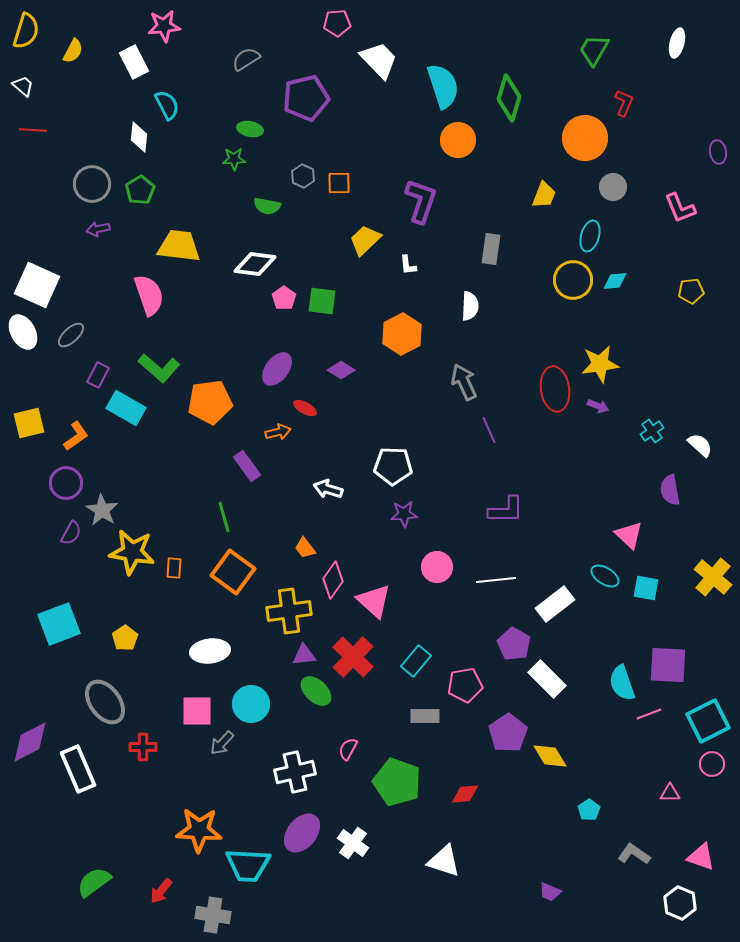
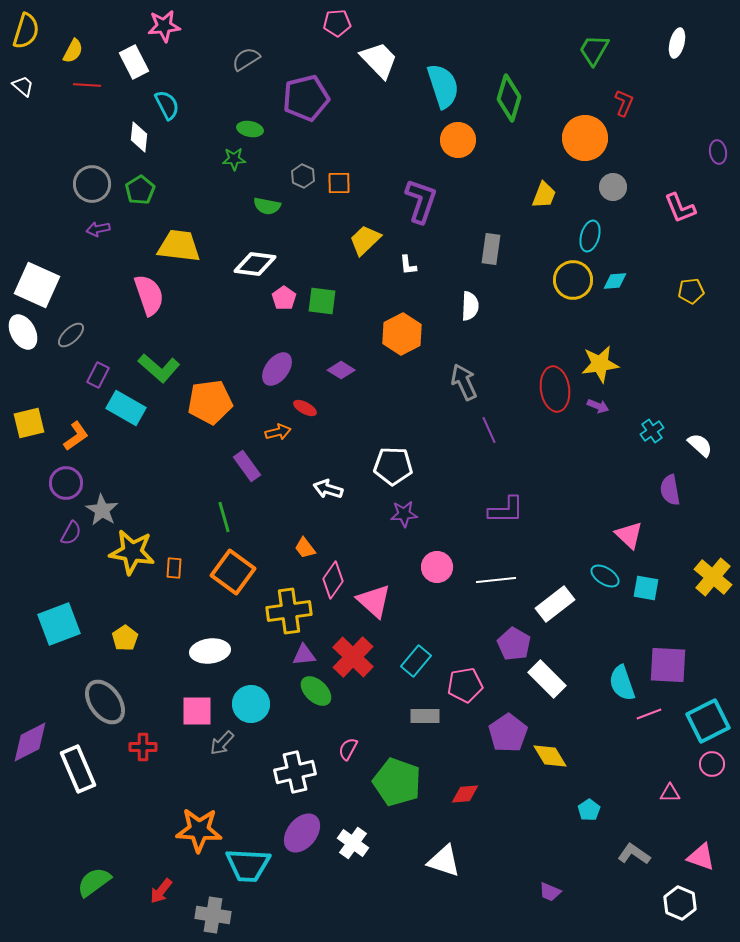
red line at (33, 130): moved 54 px right, 45 px up
